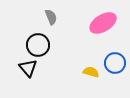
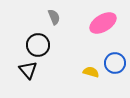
gray semicircle: moved 3 px right
black triangle: moved 2 px down
